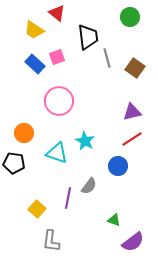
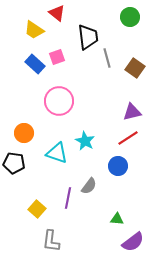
red line: moved 4 px left, 1 px up
green triangle: moved 3 px right, 1 px up; rotated 16 degrees counterclockwise
